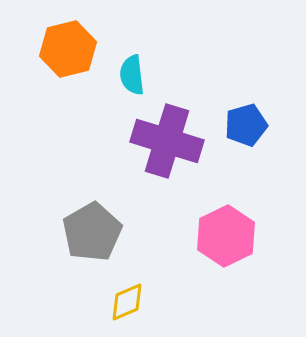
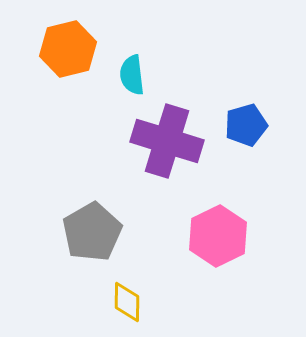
pink hexagon: moved 8 px left
yellow diamond: rotated 66 degrees counterclockwise
